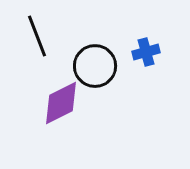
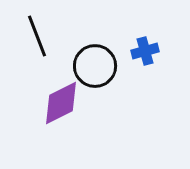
blue cross: moved 1 px left, 1 px up
